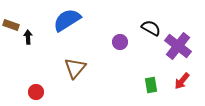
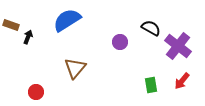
black arrow: rotated 24 degrees clockwise
